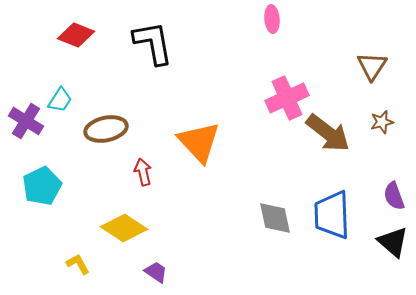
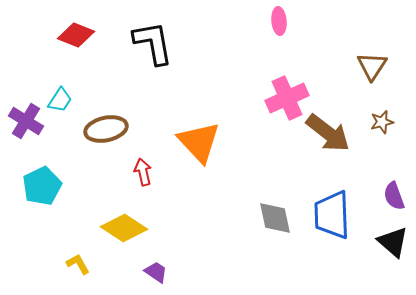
pink ellipse: moved 7 px right, 2 px down
